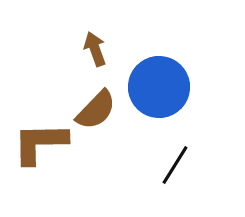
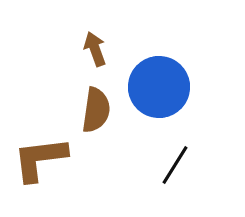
brown semicircle: rotated 36 degrees counterclockwise
brown L-shape: moved 16 px down; rotated 6 degrees counterclockwise
